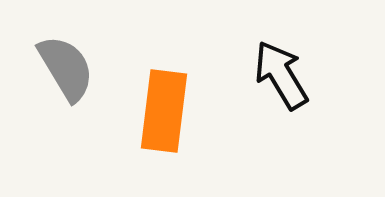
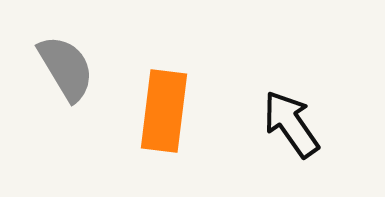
black arrow: moved 10 px right, 49 px down; rotated 4 degrees counterclockwise
